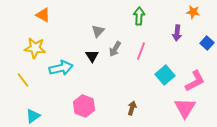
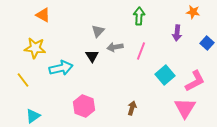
gray arrow: moved 2 px up; rotated 49 degrees clockwise
